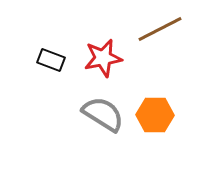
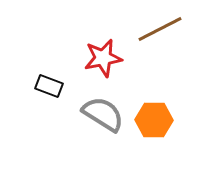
black rectangle: moved 2 px left, 26 px down
orange hexagon: moved 1 px left, 5 px down
